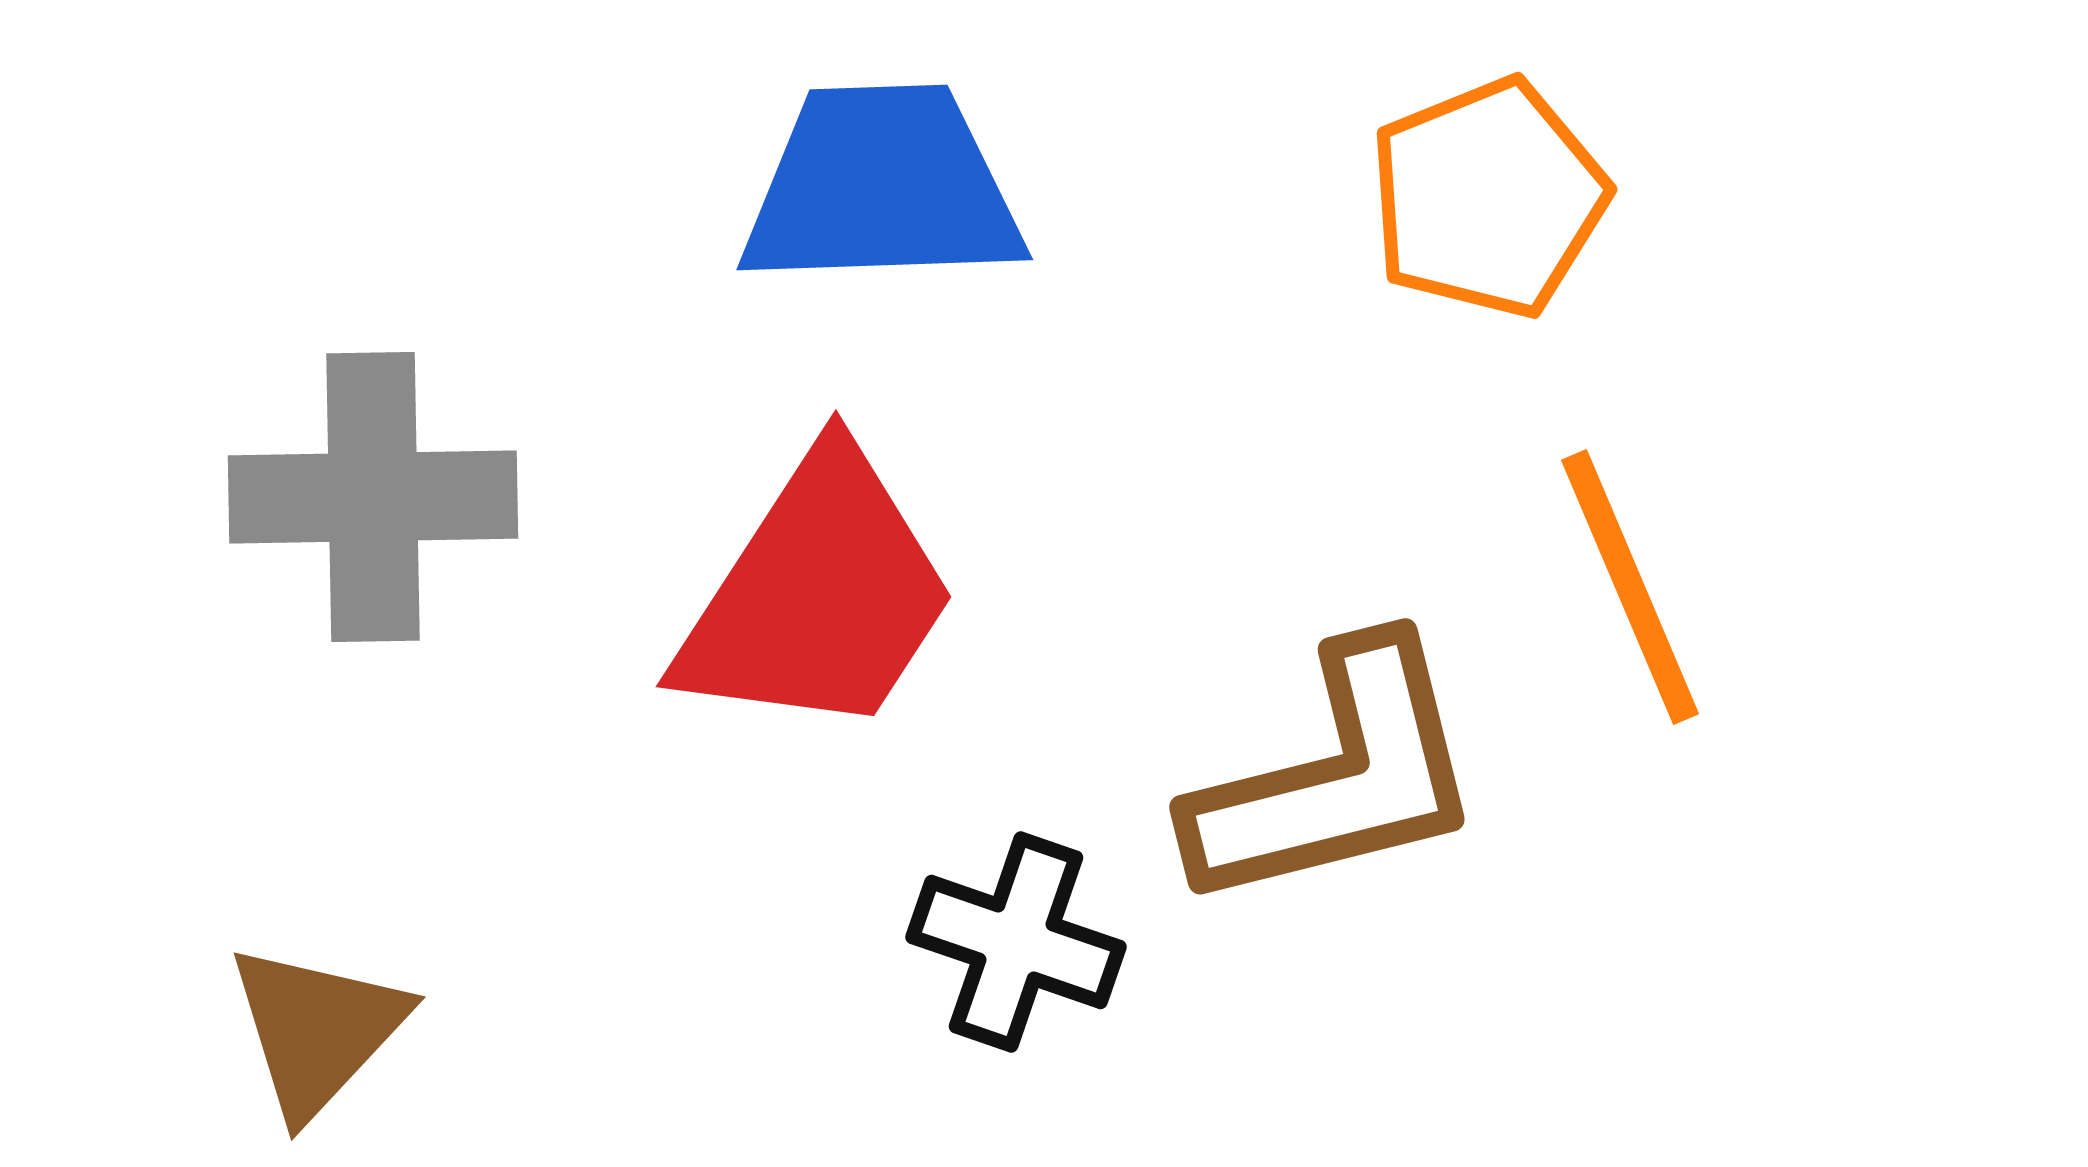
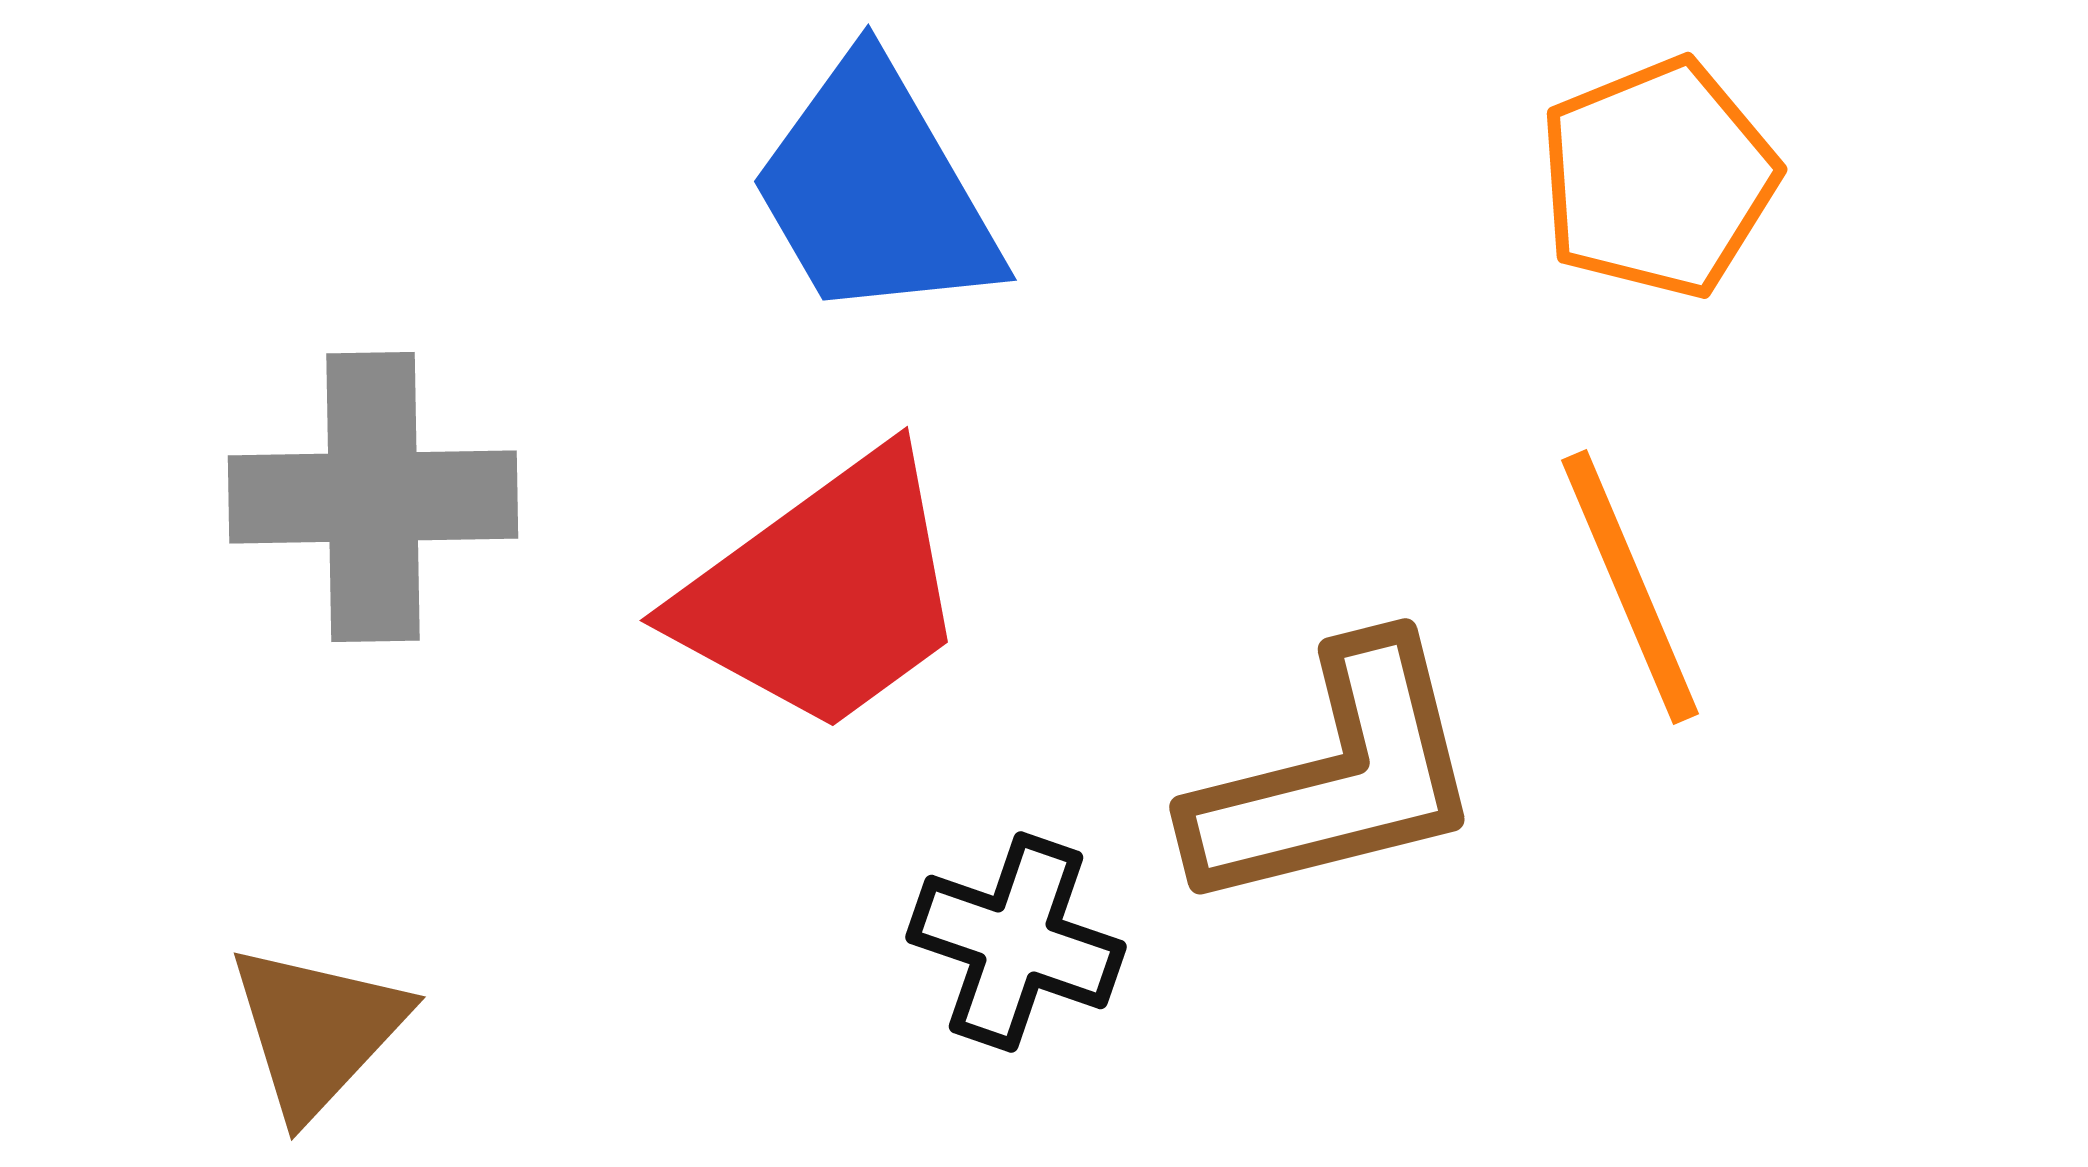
blue trapezoid: moved 7 px left, 4 px down; rotated 118 degrees counterclockwise
orange pentagon: moved 170 px right, 20 px up
red trapezoid: moved 6 px right, 2 px up; rotated 21 degrees clockwise
